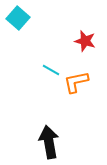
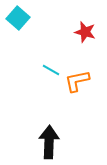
red star: moved 9 px up
orange L-shape: moved 1 px right, 1 px up
black arrow: rotated 12 degrees clockwise
